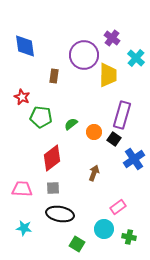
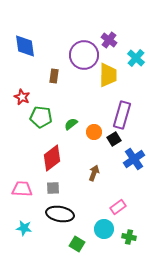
purple cross: moved 3 px left, 2 px down
black square: rotated 24 degrees clockwise
